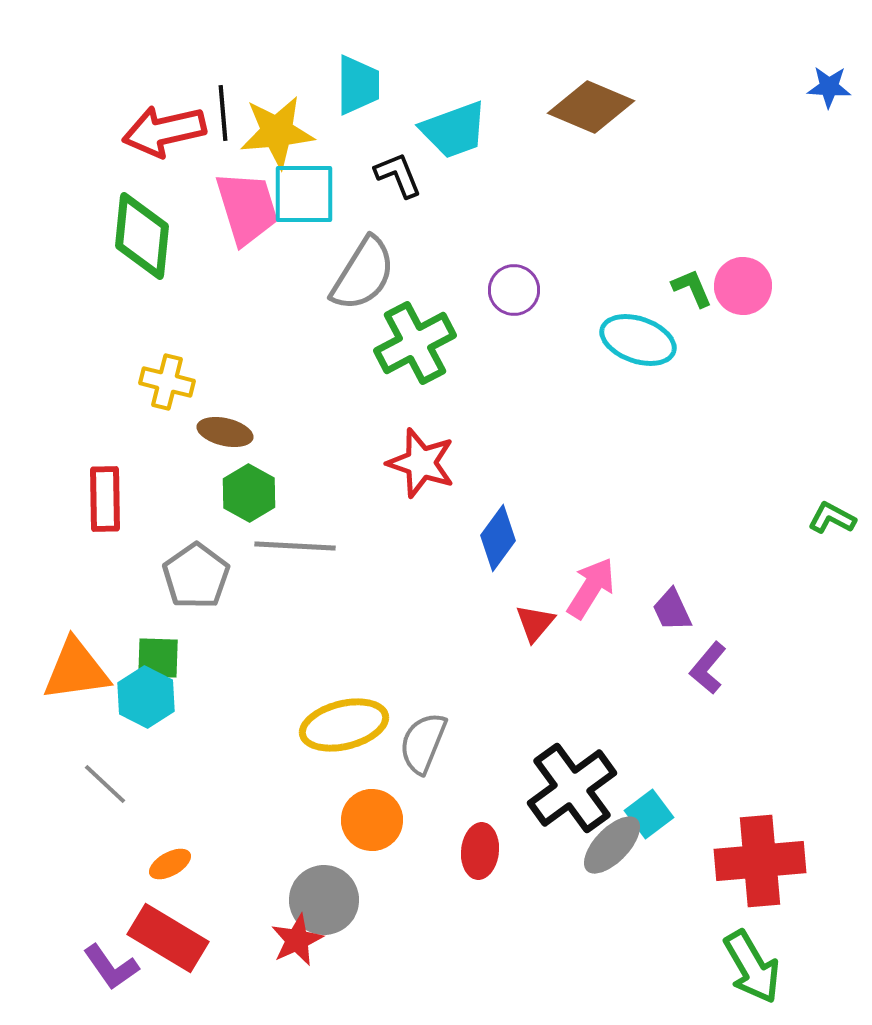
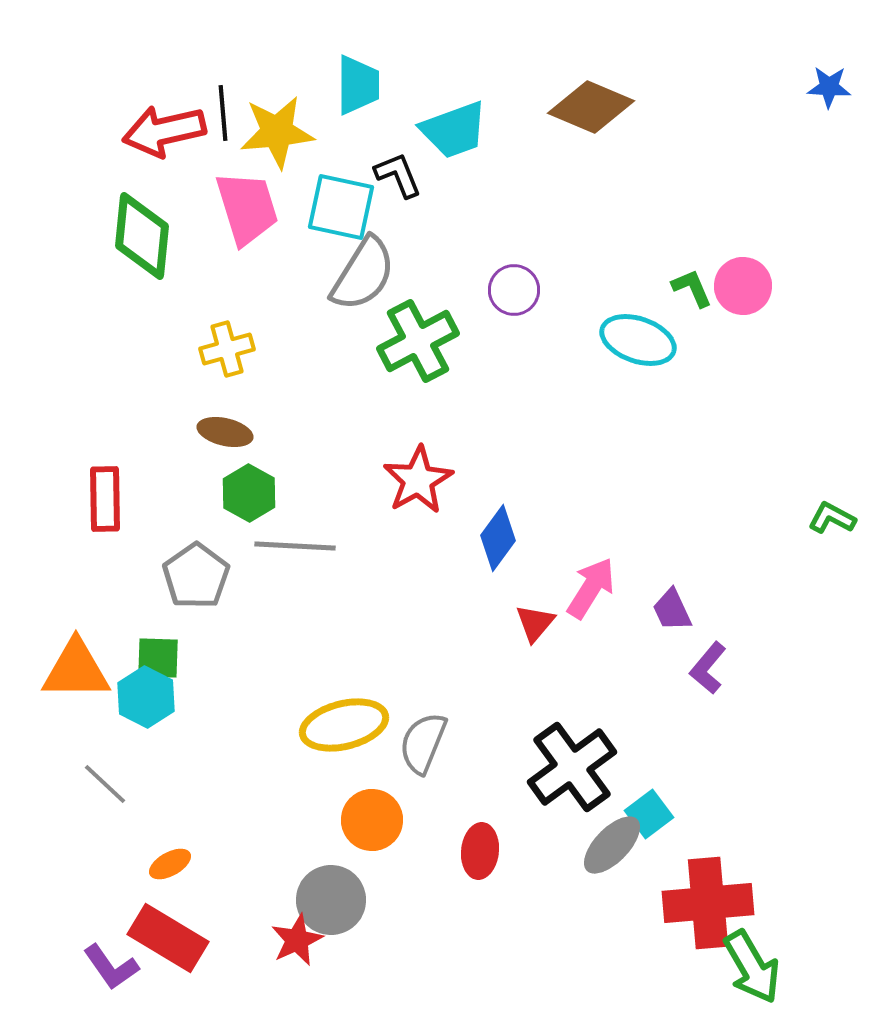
cyan square at (304, 194): moved 37 px right, 13 px down; rotated 12 degrees clockwise
green cross at (415, 343): moved 3 px right, 2 px up
yellow cross at (167, 382): moved 60 px right, 33 px up; rotated 30 degrees counterclockwise
red star at (421, 463): moved 3 px left, 17 px down; rotated 24 degrees clockwise
orange triangle at (76, 670): rotated 8 degrees clockwise
black cross at (572, 788): moved 21 px up
red cross at (760, 861): moved 52 px left, 42 px down
gray circle at (324, 900): moved 7 px right
